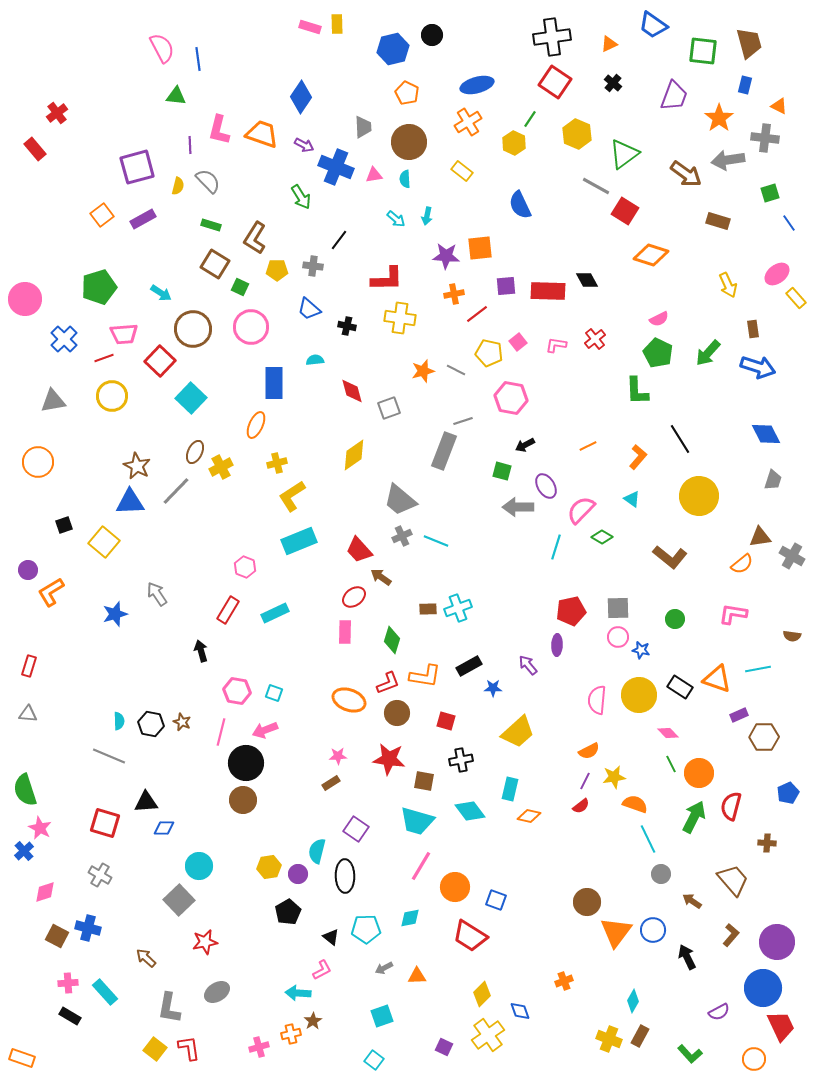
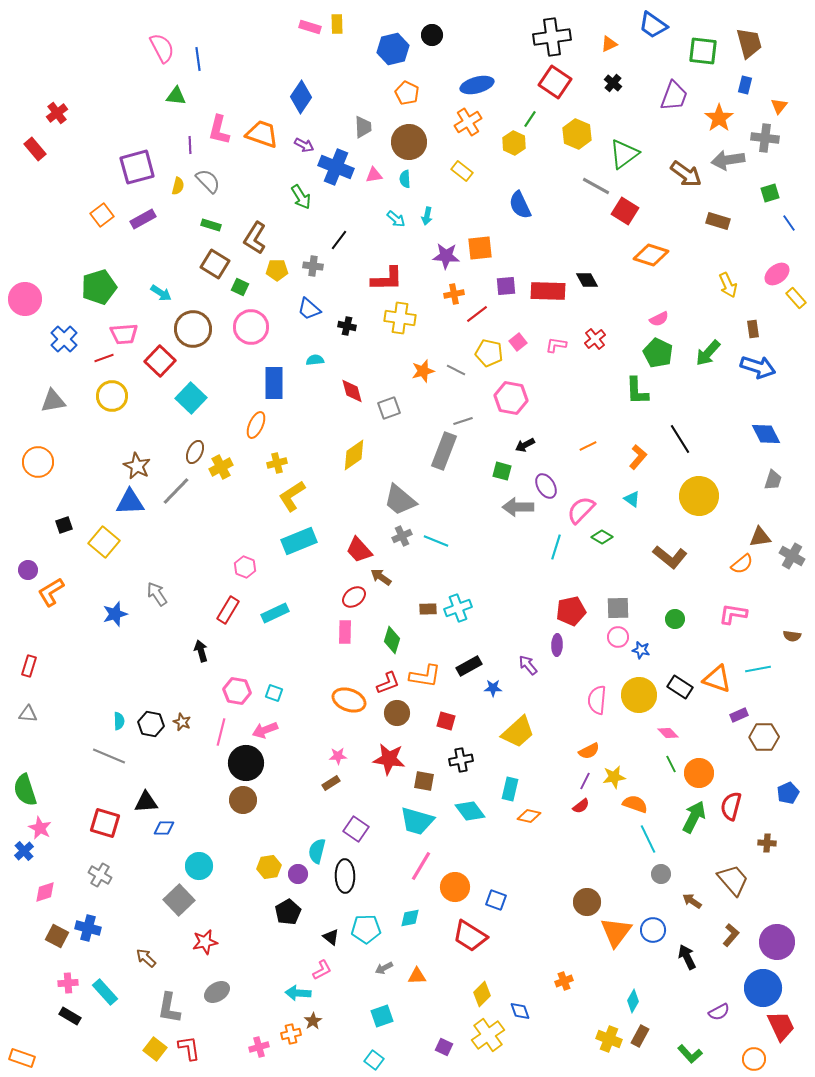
orange triangle at (779, 106): rotated 42 degrees clockwise
